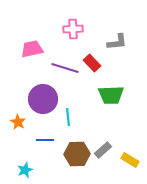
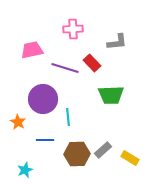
pink trapezoid: moved 1 px down
yellow rectangle: moved 2 px up
